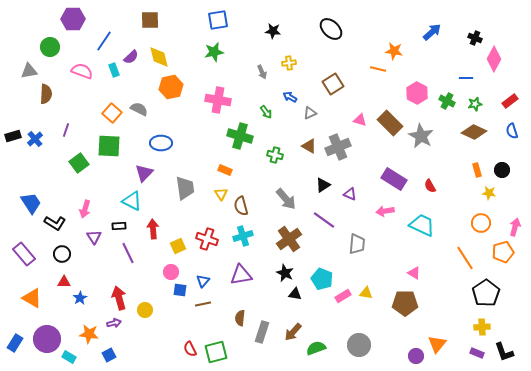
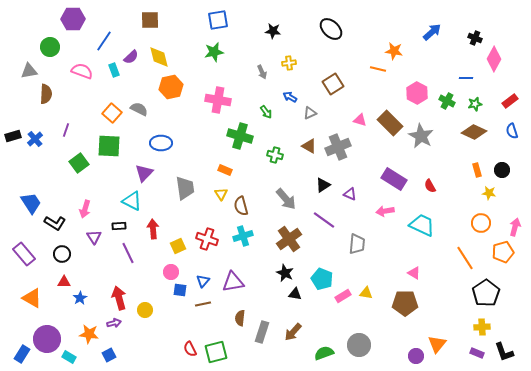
purple triangle at (241, 275): moved 8 px left, 7 px down
blue rectangle at (15, 343): moved 7 px right, 11 px down
green semicircle at (316, 348): moved 8 px right, 5 px down
